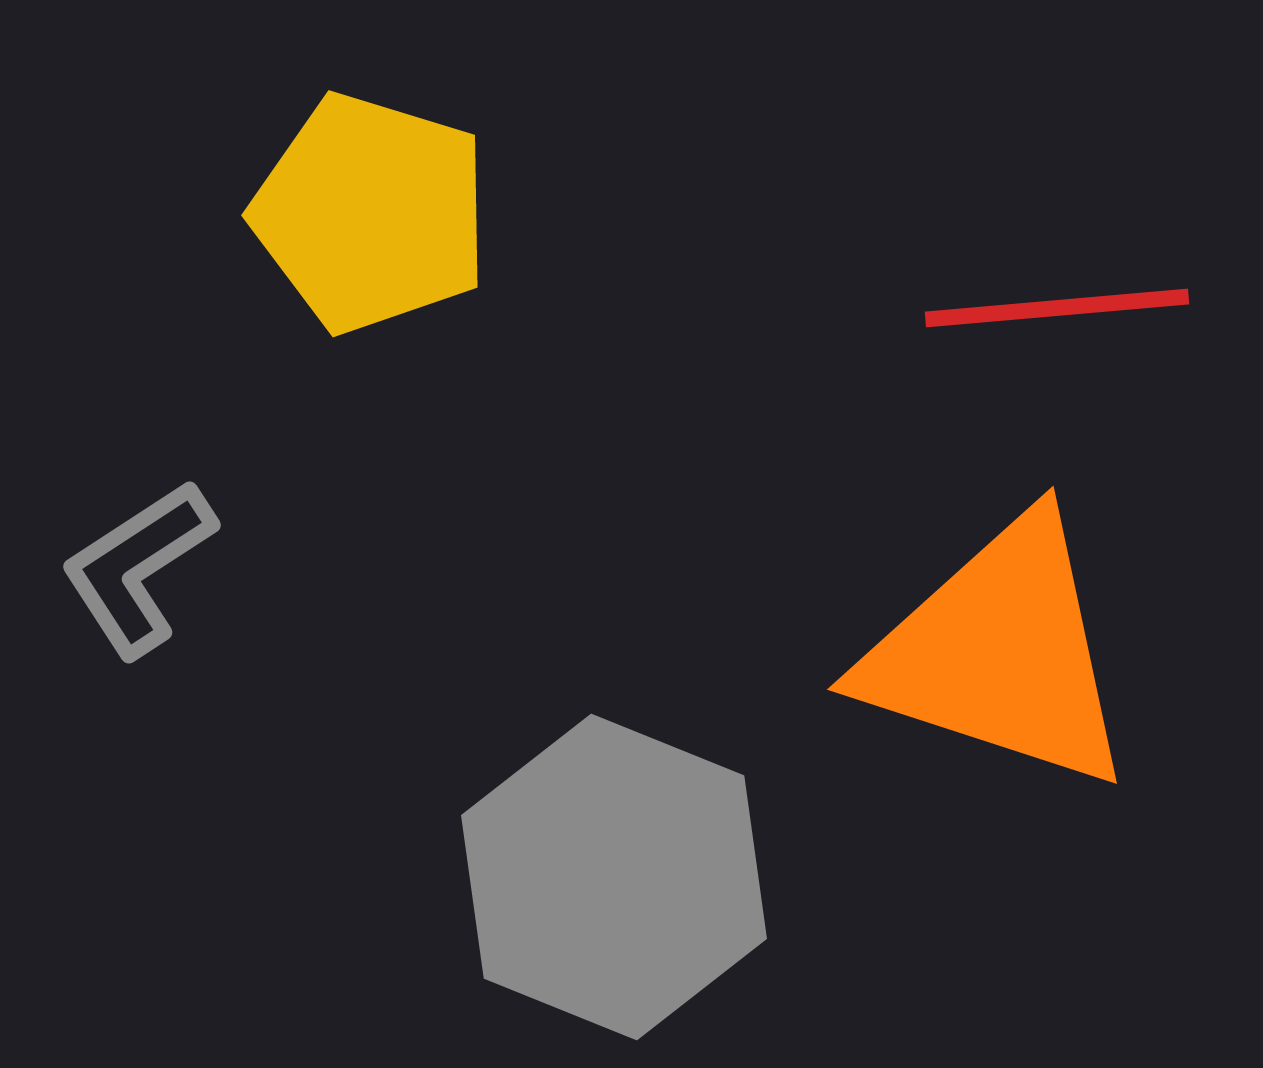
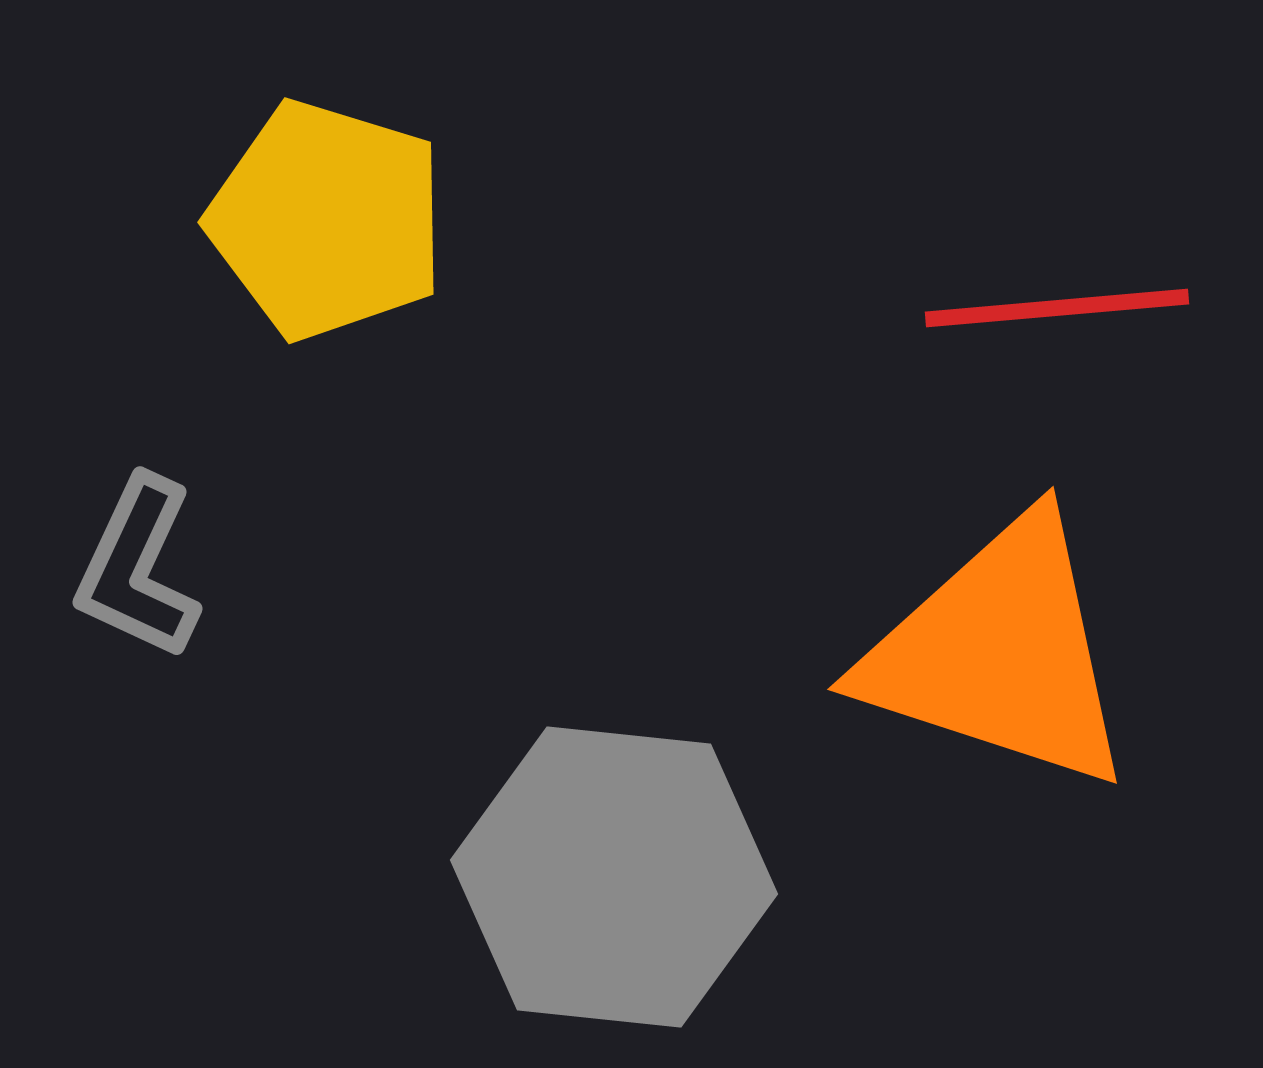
yellow pentagon: moved 44 px left, 7 px down
gray L-shape: rotated 32 degrees counterclockwise
gray hexagon: rotated 16 degrees counterclockwise
